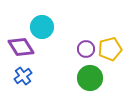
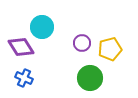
purple circle: moved 4 px left, 6 px up
blue cross: moved 1 px right, 2 px down; rotated 30 degrees counterclockwise
